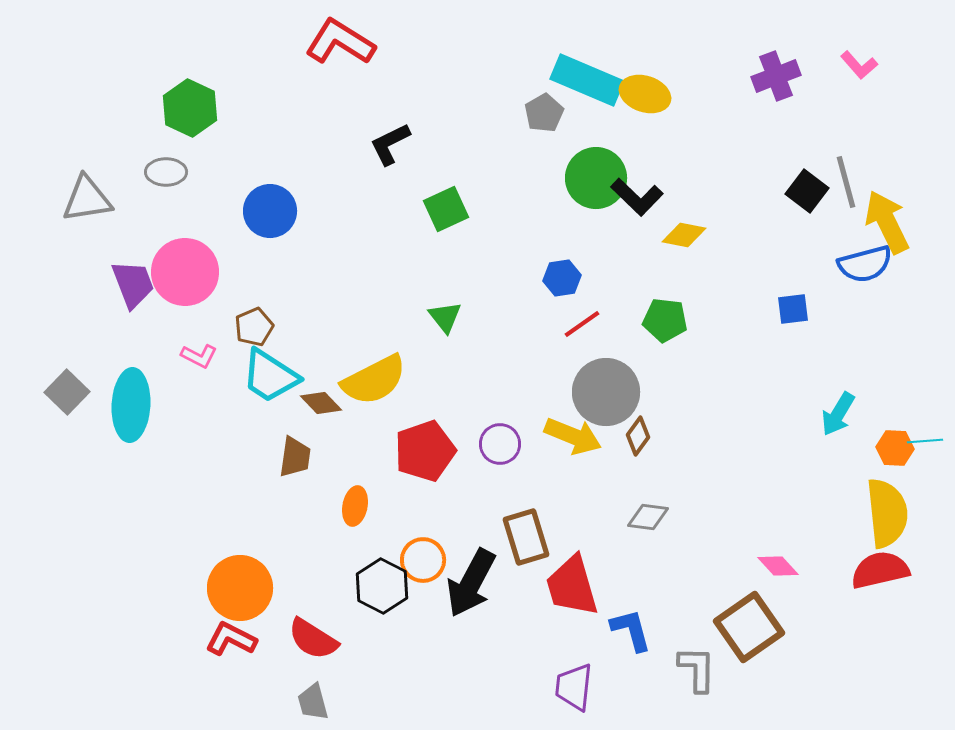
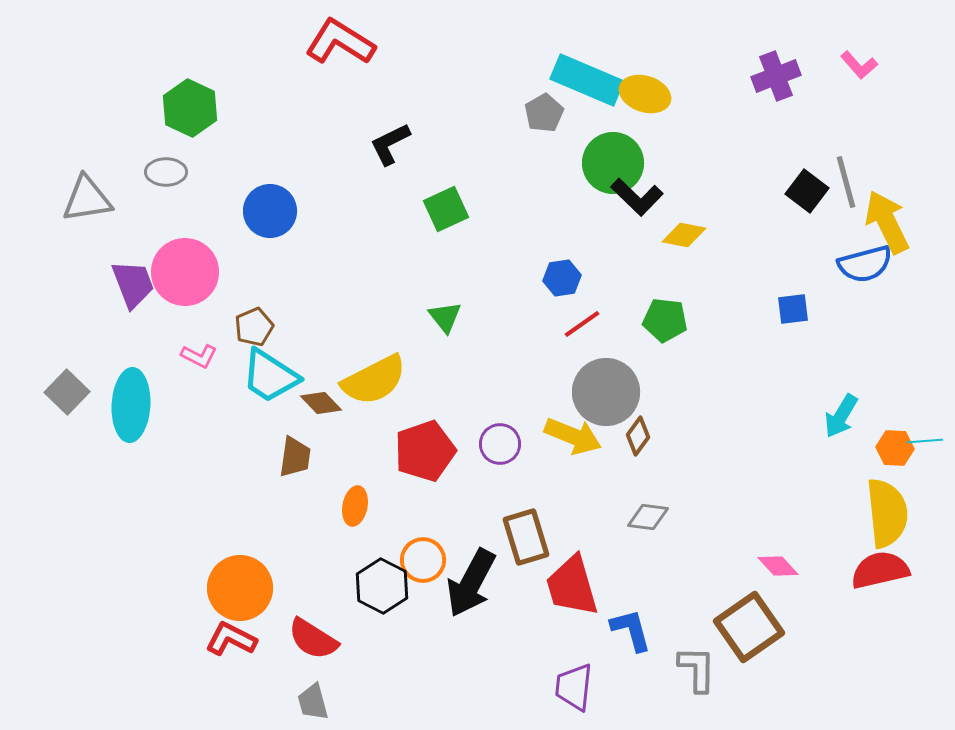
green circle at (596, 178): moved 17 px right, 15 px up
cyan arrow at (838, 414): moved 3 px right, 2 px down
